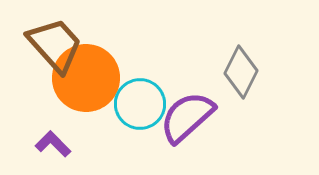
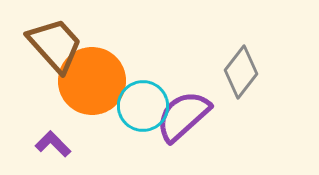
gray diamond: rotated 12 degrees clockwise
orange circle: moved 6 px right, 3 px down
cyan circle: moved 3 px right, 2 px down
purple semicircle: moved 4 px left, 1 px up
